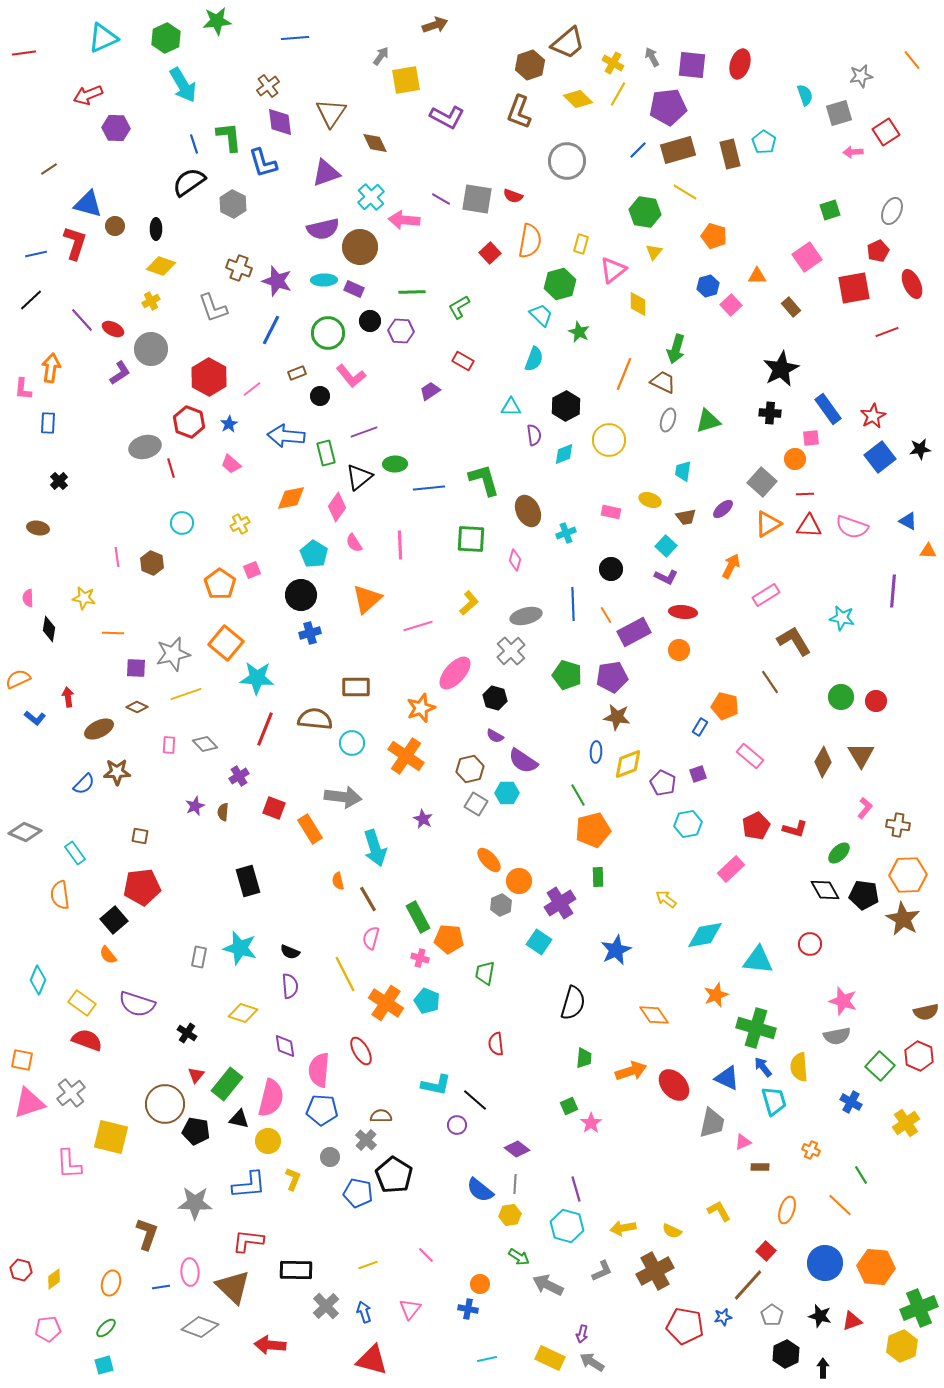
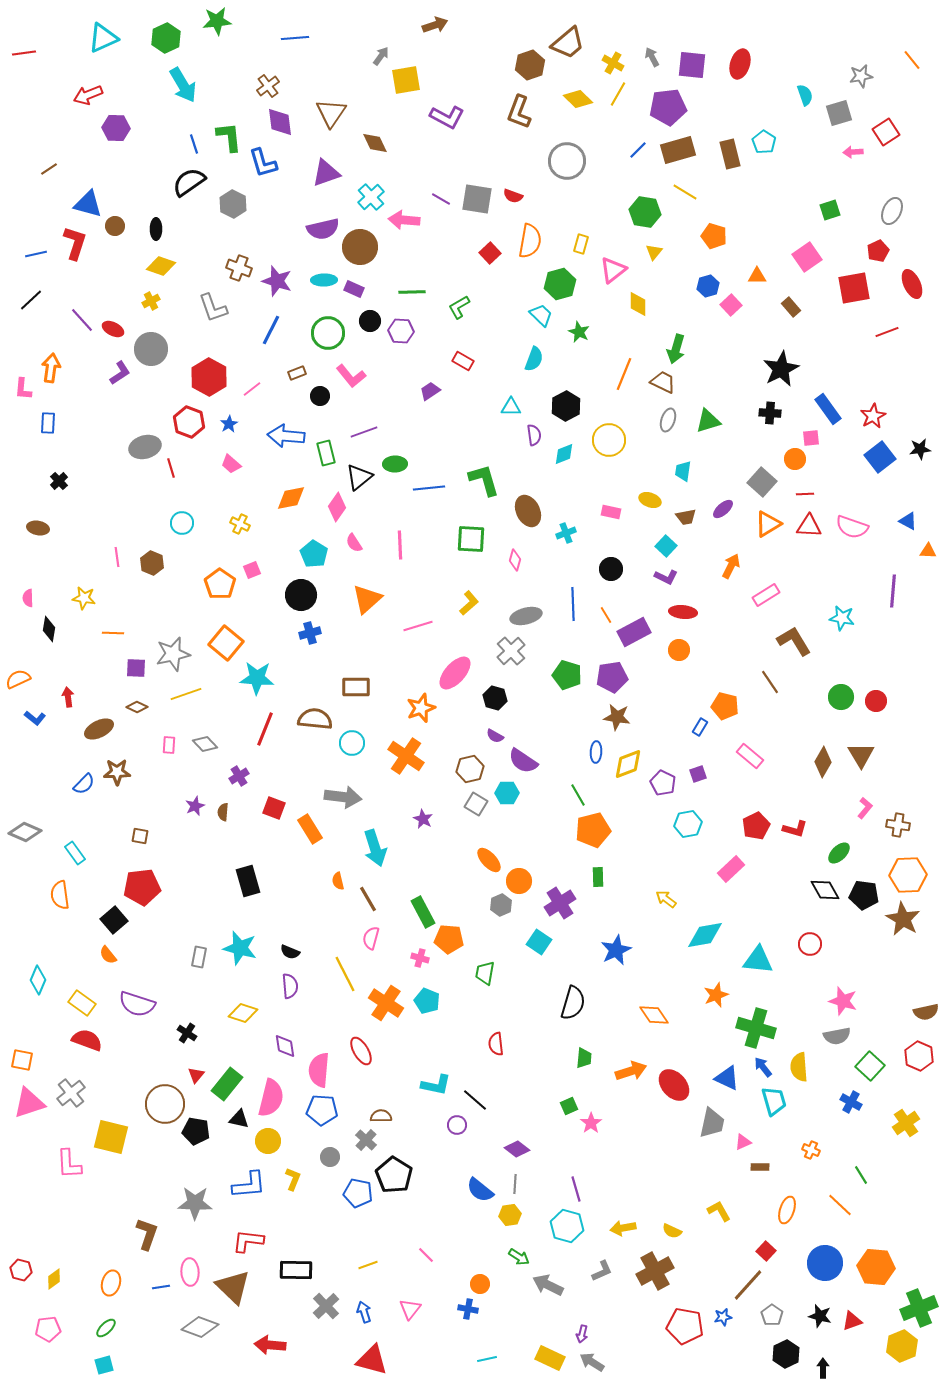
yellow cross at (240, 524): rotated 36 degrees counterclockwise
green rectangle at (418, 917): moved 5 px right, 5 px up
green square at (880, 1066): moved 10 px left
